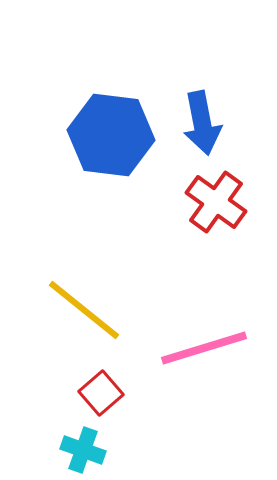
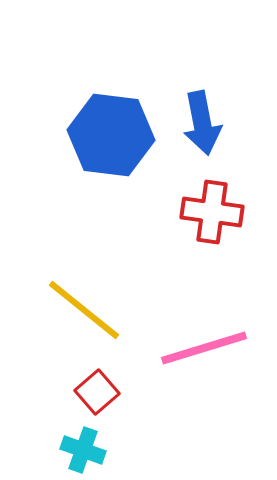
red cross: moved 4 px left, 10 px down; rotated 28 degrees counterclockwise
red square: moved 4 px left, 1 px up
